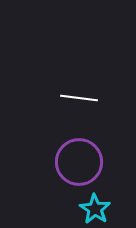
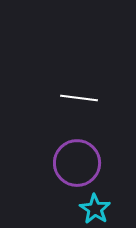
purple circle: moved 2 px left, 1 px down
